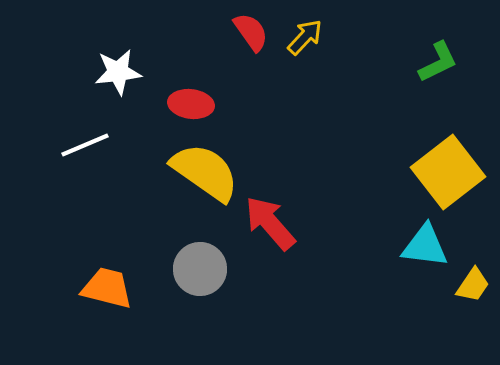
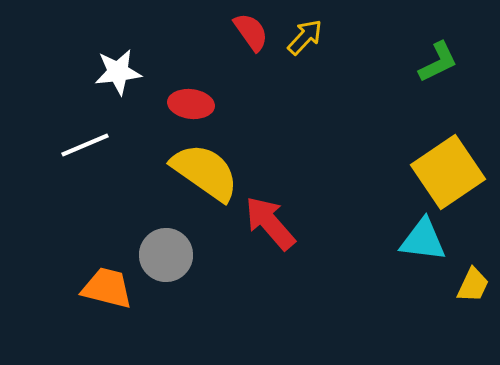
yellow square: rotated 4 degrees clockwise
cyan triangle: moved 2 px left, 6 px up
gray circle: moved 34 px left, 14 px up
yellow trapezoid: rotated 9 degrees counterclockwise
